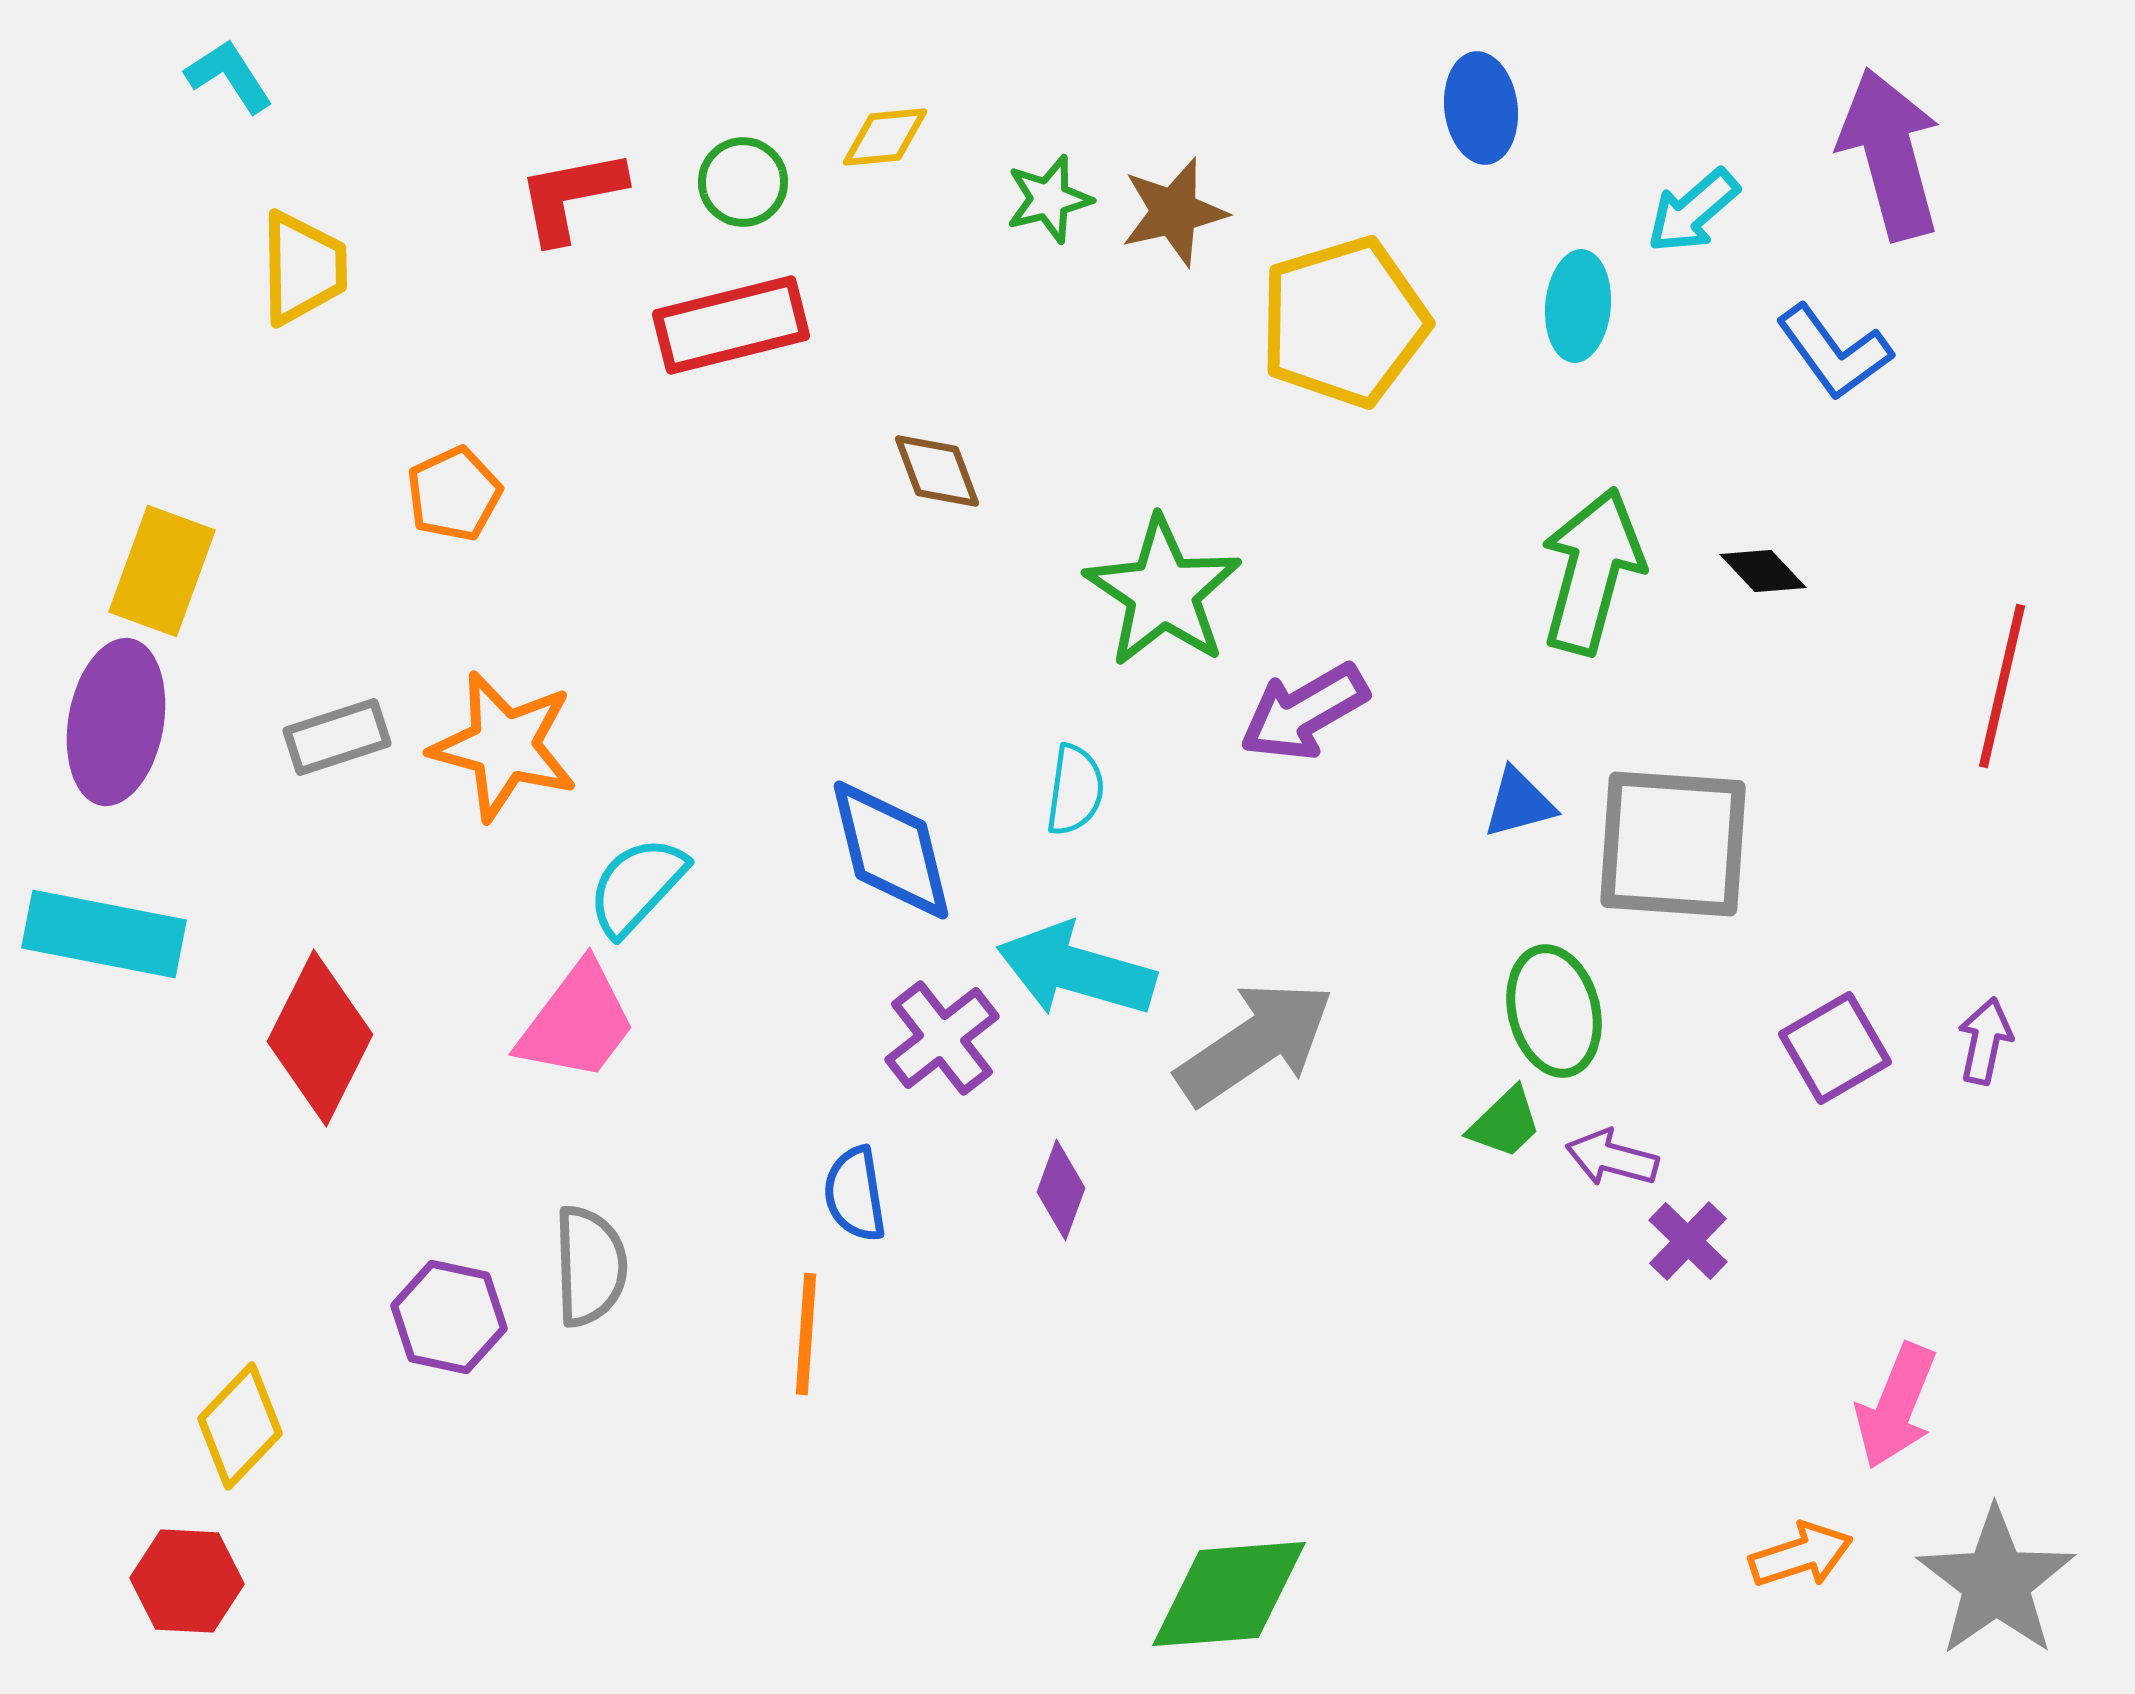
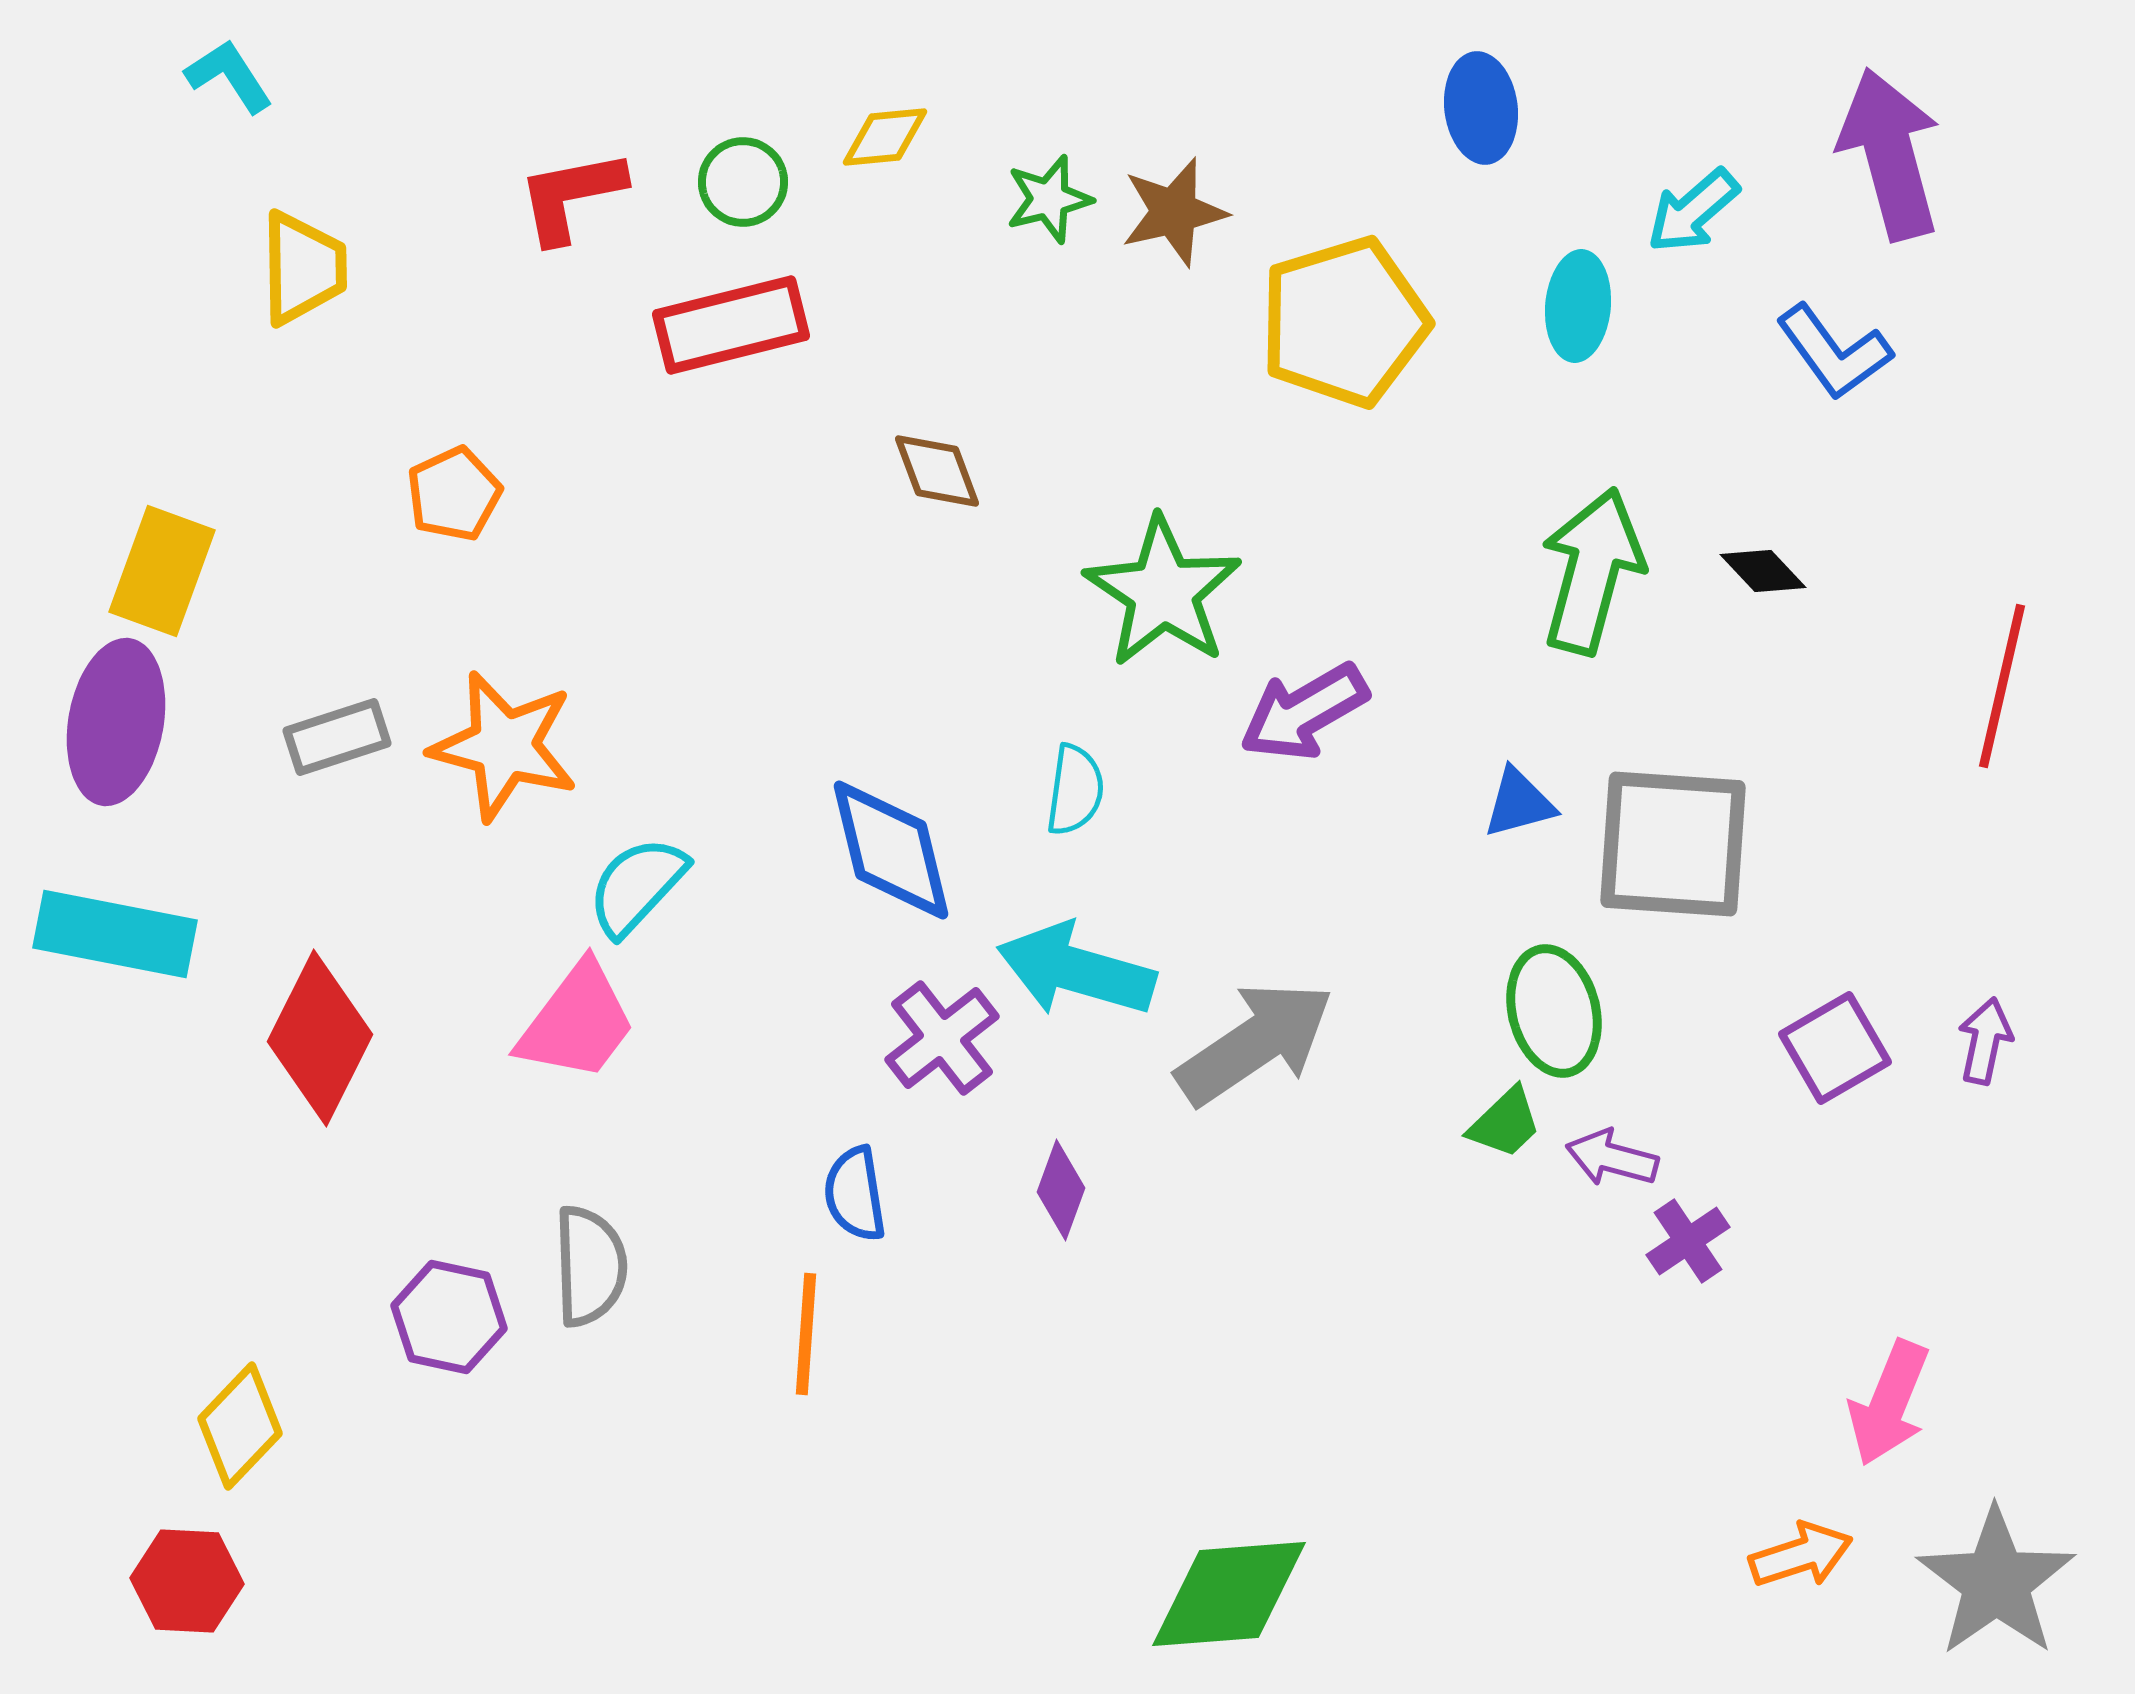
cyan rectangle at (104, 934): moved 11 px right
purple cross at (1688, 1241): rotated 12 degrees clockwise
pink arrow at (1896, 1406): moved 7 px left, 3 px up
